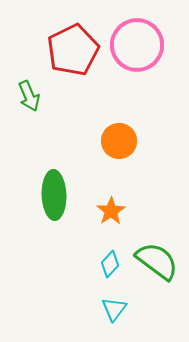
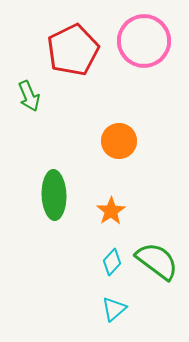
pink circle: moved 7 px right, 4 px up
cyan diamond: moved 2 px right, 2 px up
cyan triangle: rotated 12 degrees clockwise
